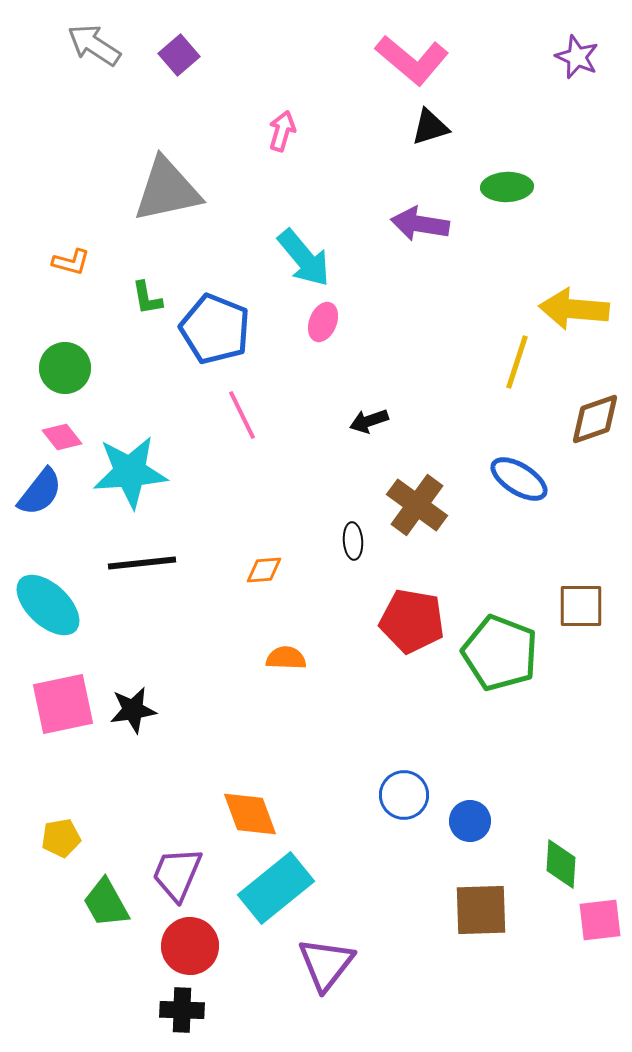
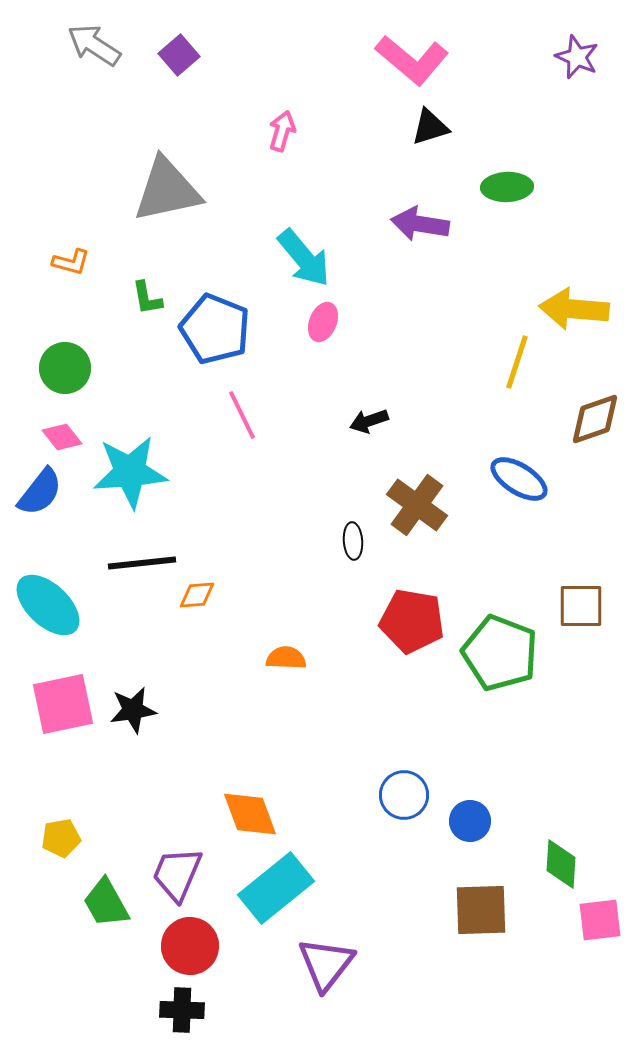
orange diamond at (264, 570): moved 67 px left, 25 px down
